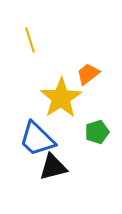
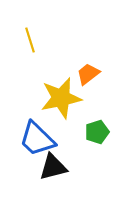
yellow star: rotated 21 degrees clockwise
